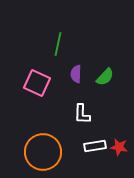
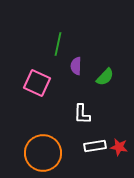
purple semicircle: moved 8 px up
orange circle: moved 1 px down
